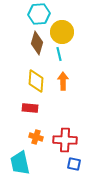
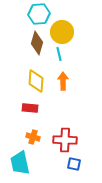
orange cross: moved 3 px left
